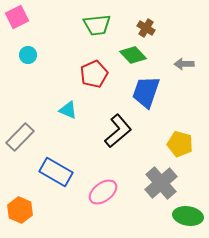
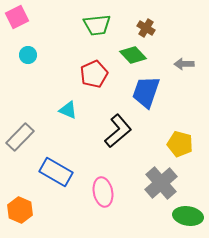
pink ellipse: rotated 64 degrees counterclockwise
